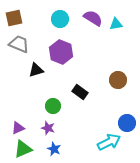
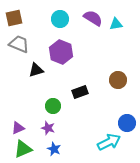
black rectangle: rotated 56 degrees counterclockwise
